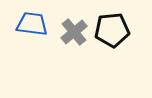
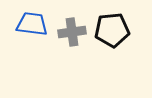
gray cross: moved 2 px left; rotated 32 degrees clockwise
